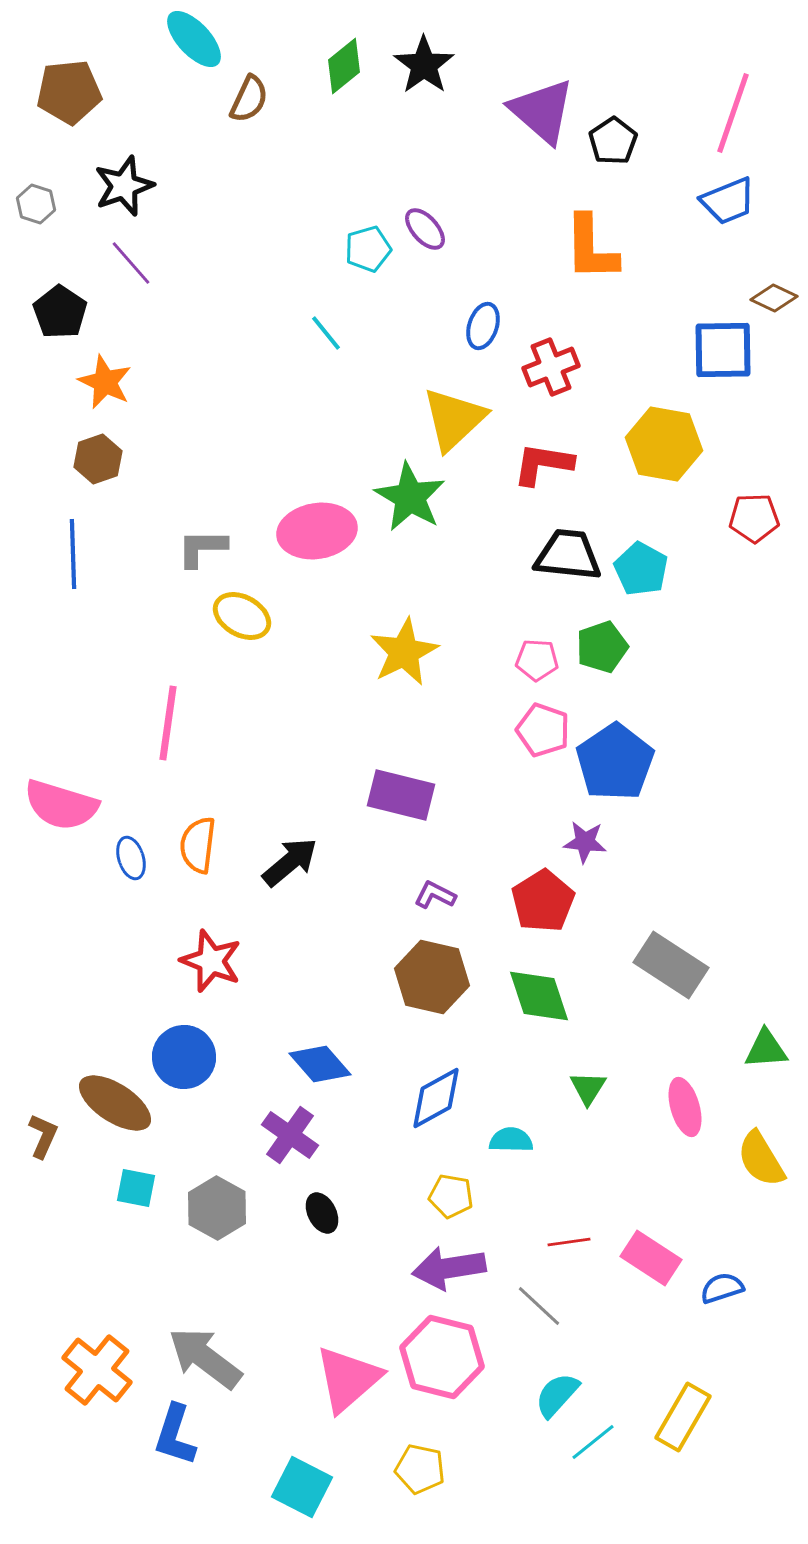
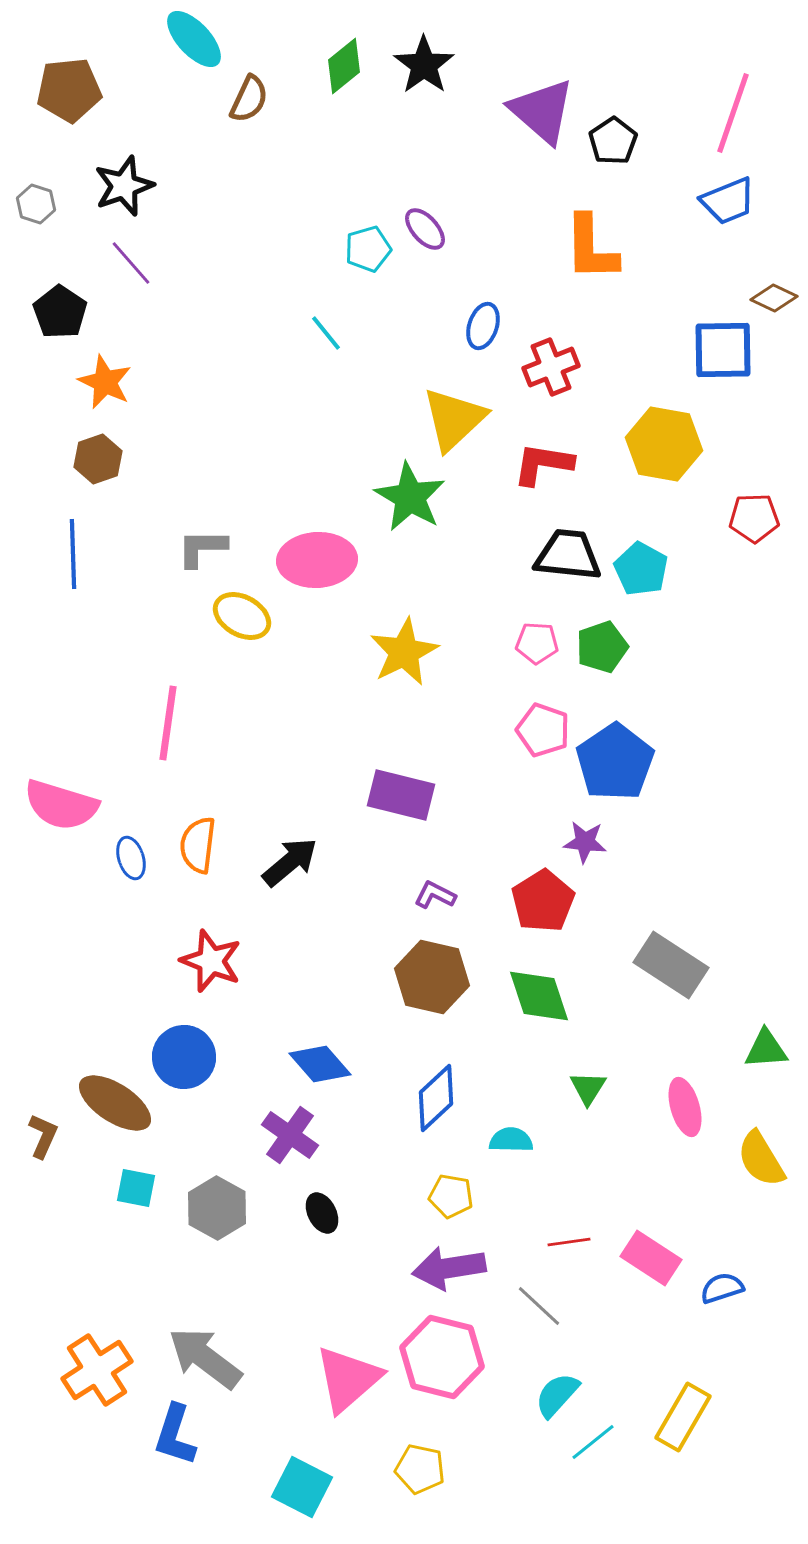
brown pentagon at (69, 92): moved 2 px up
pink ellipse at (317, 531): moved 29 px down; rotated 6 degrees clockwise
pink pentagon at (537, 660): moved 17 px up
blue diamond at (436, 1098): rotated 14 degrees counterclockwise
orange cross at (97, 1370): rotated 18 degrees clockwise
